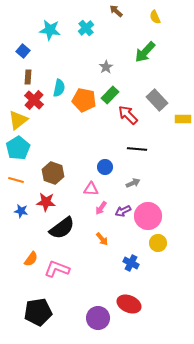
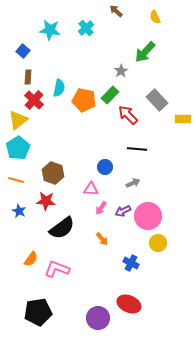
gray star: moved 15 px right, 4 px down
red star: moved 1 px up
blue star: moved 2 px left; rotated 16 degrees clockwise
